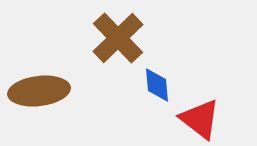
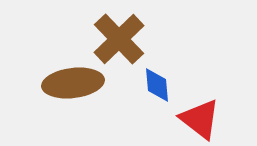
brown cross: moved 1 px right, 1 px down
brown ellipse: moved 34 px right, 8 px up
